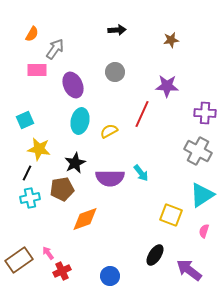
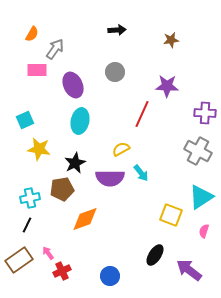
yellow semicircle: moved 12 px right, 18 px down
black line: moved 52 px down
cyan triangle: moved 1 px left, 2 px down
